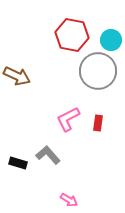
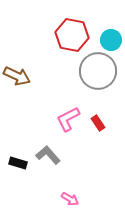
red rectangle: rotated 42 degrees counterclockwise
pink arrow: moved 1 px right, 1 px up
